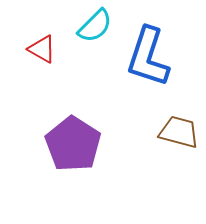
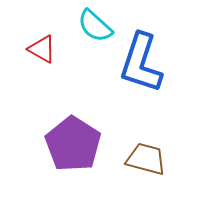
cyan semicircle: rotated 87 degrees clockwise
blue L-shape: moved 7 px left, 6 px down
brown trapezoid: moved 33 px left, 27 px down
